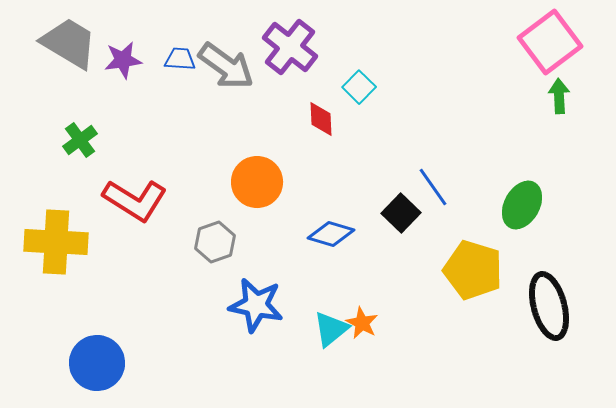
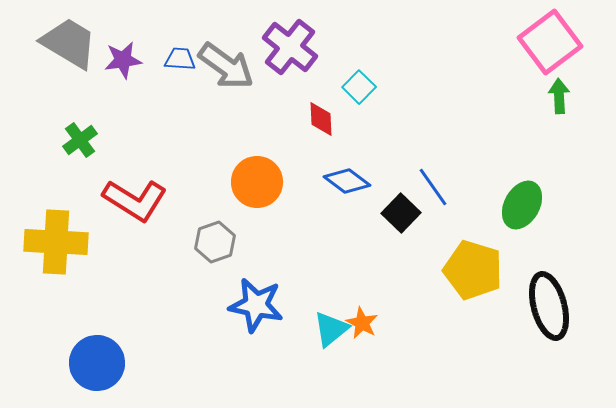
blue diamond: moved 16 px right, 53 px up; rotated 21 degrees clockwise
